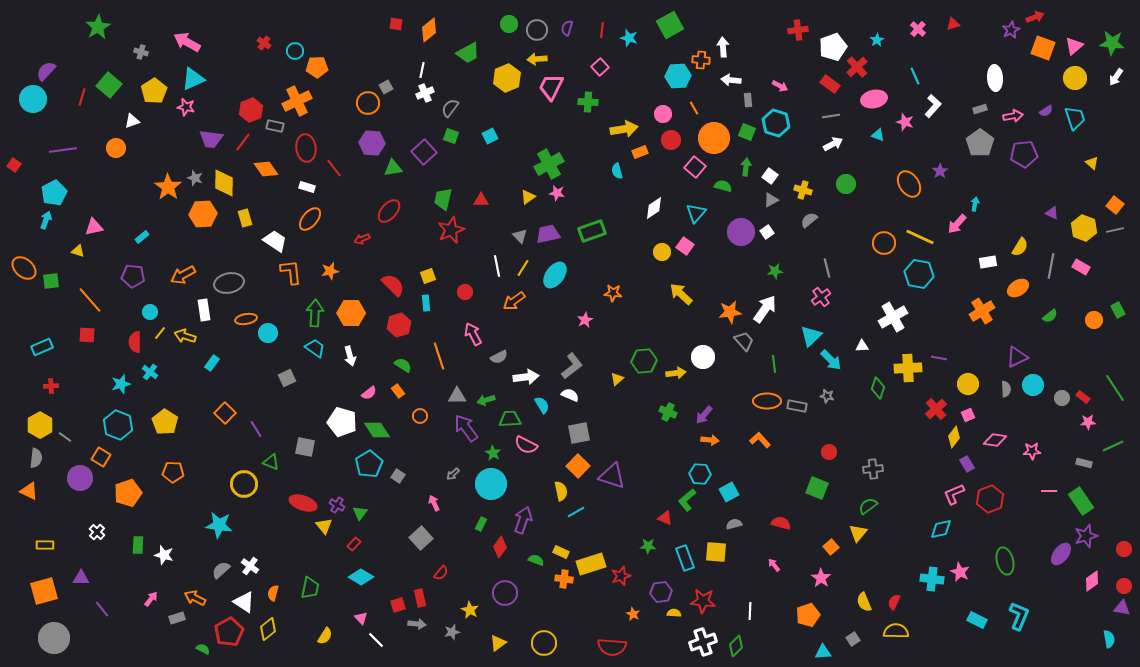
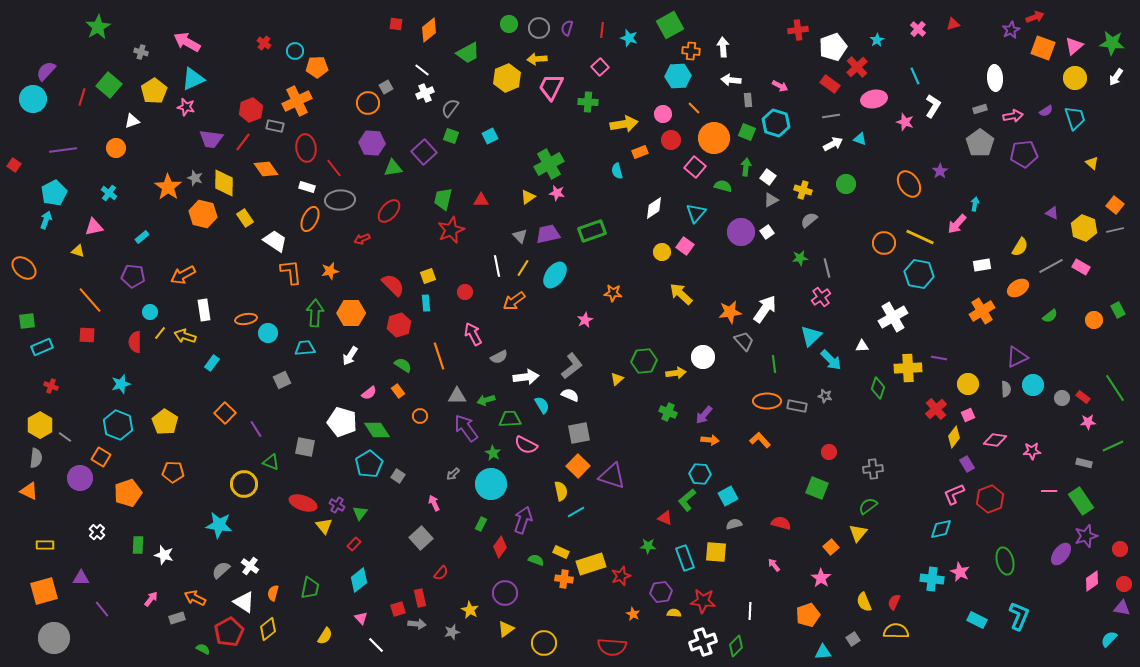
gray circle at (537, 30): moved 2 px right, 2 px up
orange cross at (701, 60): moved 10 px left, 9 px up
white line at (422, 70): rotated 63 degrees counterclockwise
white L-shape at (933, 106): rotated 10 degrees counterclockwise
orange line at (694, 108): rotated 16 degrees counterclockwise
yellow arrow at (624, 129): moved 5 px up
cyan triangle at (878, 135): moved 18 px left, 4 px down
white square at (770, 176): moved 2 px left, 1 px down
orange hexagon at (203, 214): rotated 16 degrees clockwise
yellow rectangle at (245, 218): rotated 18 degrees counterclockwise
orange ellipse at (310, 219): rotated 15 degrees counterclockwise
white rectangle at (988, 262): moved 6 px left, 3 px down
gray line at (1051, 266): rotated 50 degrees clockwise
green star at (775, 271): moved 25 px right, 13 px up
green square at (51, 281): moved 24 px left, 40 px down
gray ellipse at (229, 283): moved 111 px right, 83 px up; rotated 8 degrees clockwise
cyan trapezoid at (315, 348): moved 10 px left; rotated 40 degrees counterclockwise
white arrow at (350, 356): rotated 48 degrees clockwise
cyan cross at (150, 372): moved 41 px left, 179 px up
gray square at (287, 378): moved 5 px left, 2 px down
red cross at (51, 386): rotated 24 degrees clockwise
gray star at (827, 396): moved 2 px left
cyan square at (729, 492): moved 1 px left, 4 px down
red circle at (1124, 549): moved 4 px left
cyan diamond at (361, 577): moved 2 px left, 3 px down; rotated 70 degrees counterclockwise
red circle at (1124, 586): moved 2 px up
red square at (398, 605): moved 4 px down
cyan semicircle at (1109, 639): rotated 126 degrees counterclockwise
white line at (376, 640): moved 5 px down
yellow triangle at (498, 643): moved 8 px right, 14 px up
